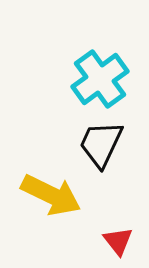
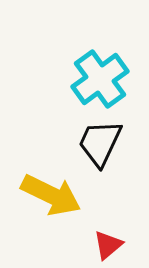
black trapezoid: moved 1 px left, 1 px up
red triangle: moved 10 px left, 4 px down; rotated 28 degrees clockwise
